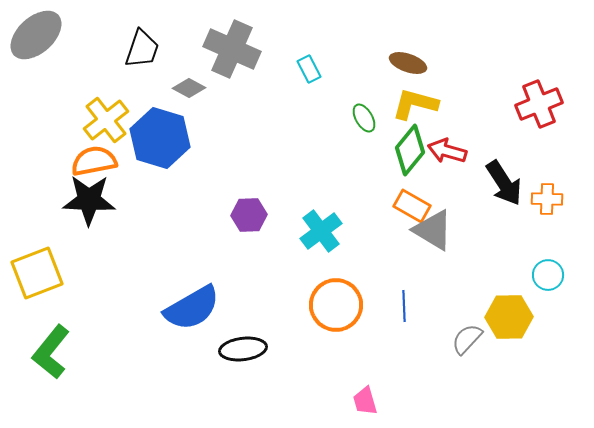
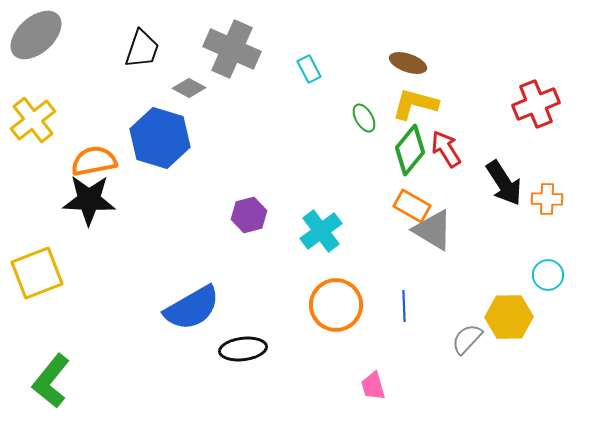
red cross: moved 3 px left
yellow cross: moved 73 px left
red arrow: moved 1 px left, 2 px up; rotated 42 degrees clockwise
purple hexagon: rotated 12 degrees counterclockwise
green L-shape: moved 29 px down
pink trapezoid: moved 8 px right, 15 px up
